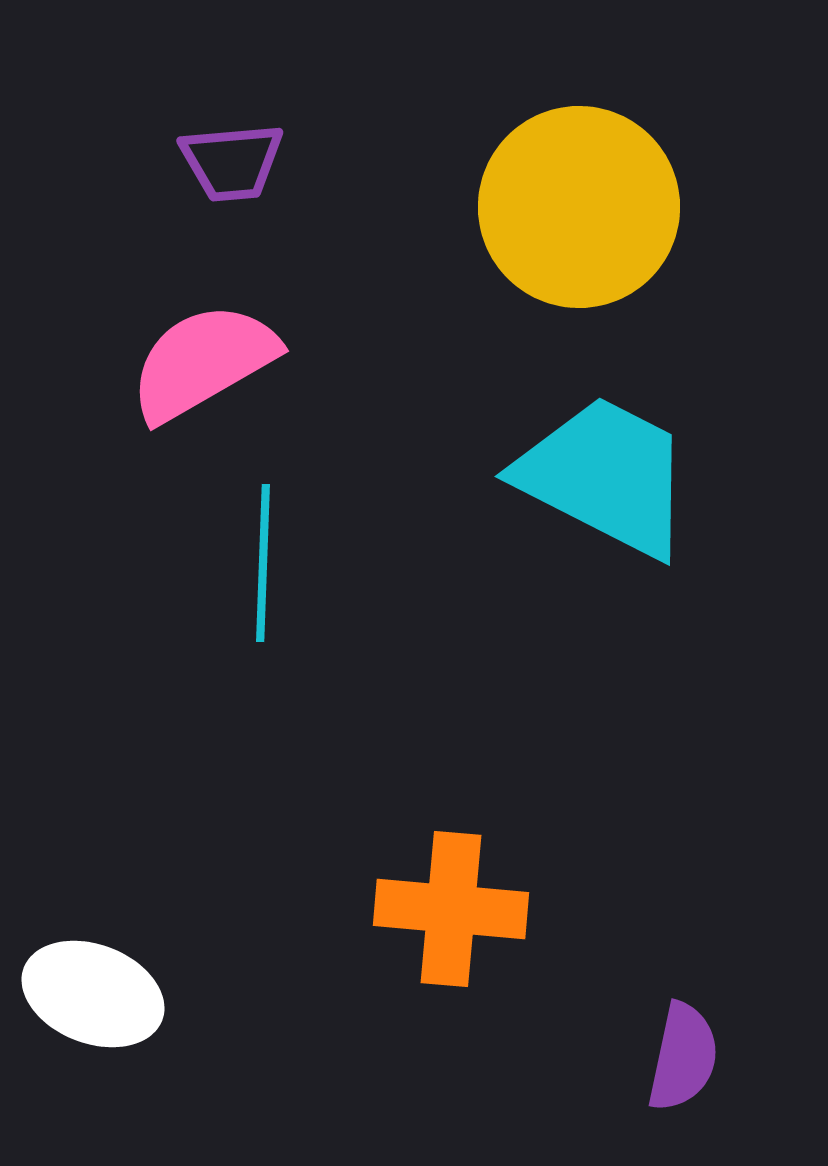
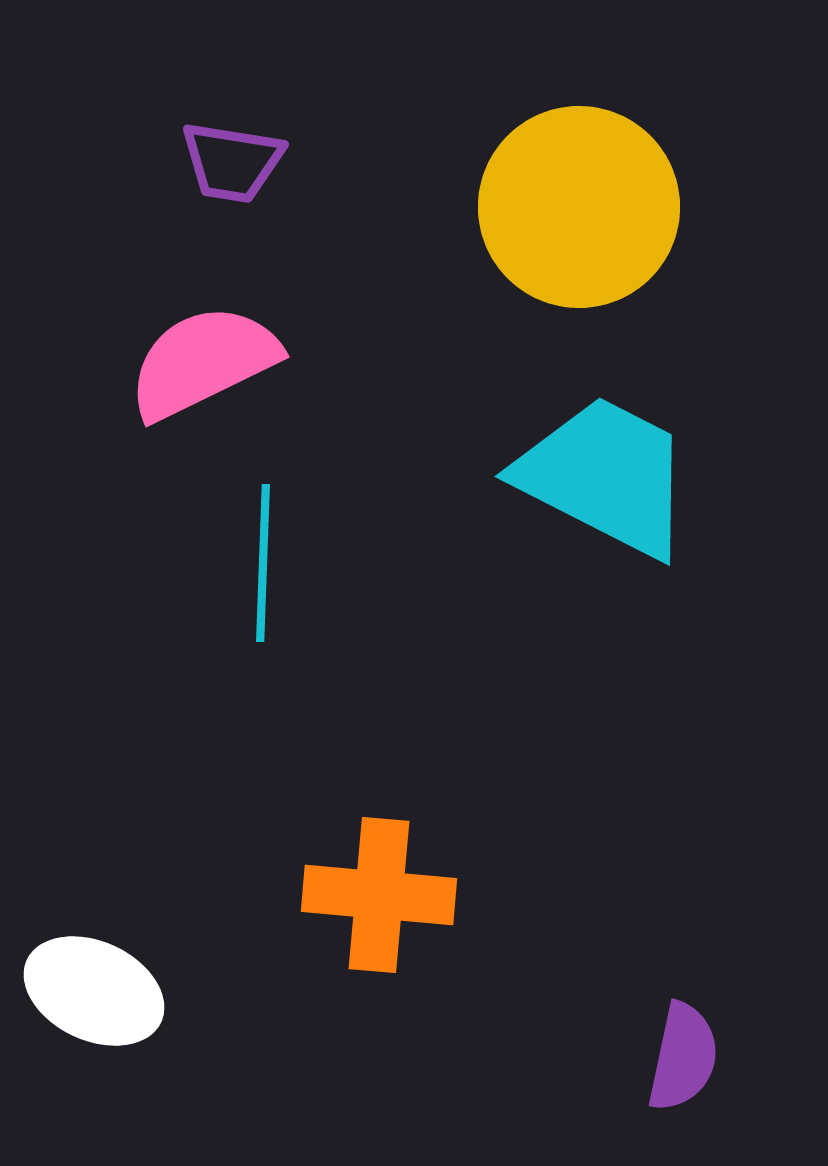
purple trapezoid: rotated 14 degrees clockwise
pink semicircle: rotated 4 degrees clockwise
orange cross: moved 72 px left, 14 px up
white ellipse: moved 1 px right, 3 px up; rotated 4 degrees clockwise
